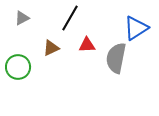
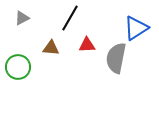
brown triangle: rotated 30 degrees clockwise
